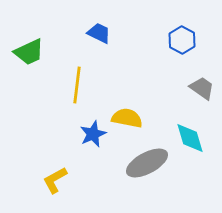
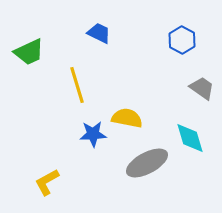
yellow line: rotated 24 degrees counterclockwise
blue star: rotated 20 degrees clockwise
yellow L-shape: moved 8 px left, 2 px down
